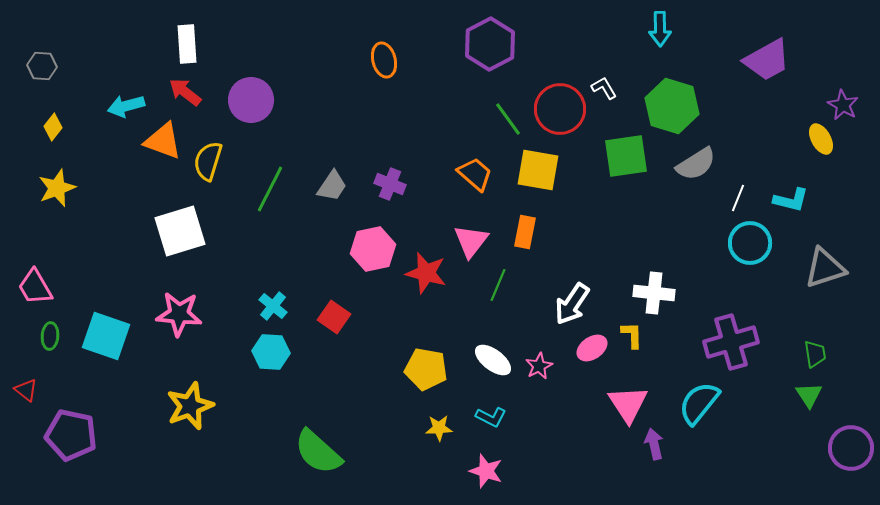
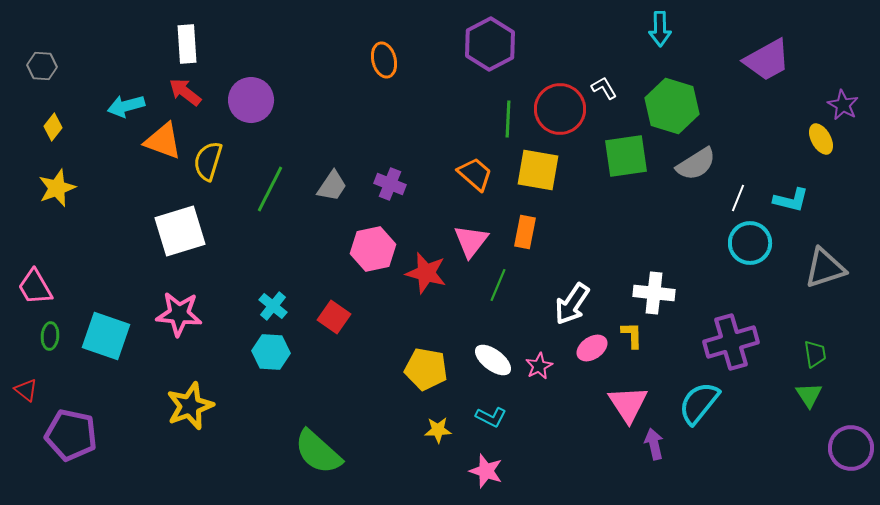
green line at (508, 119): rotated 39 degrees clockwise
yellow star at (439, 428): moved 1 px left, 2 px down
